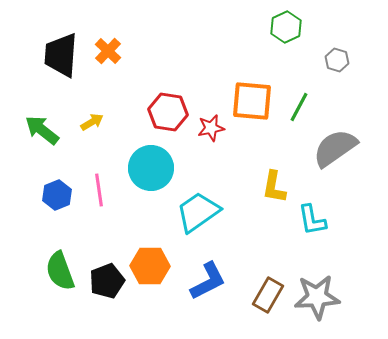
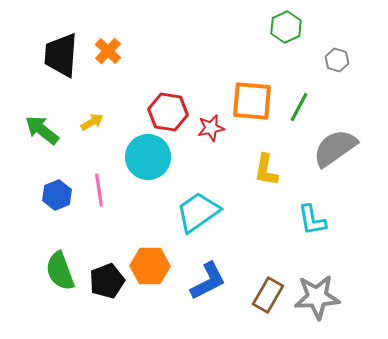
cyan circle: moved 3 px left, 11 px up
yellow L-shape: moved 8 px left, 17 px up
